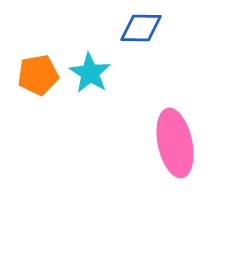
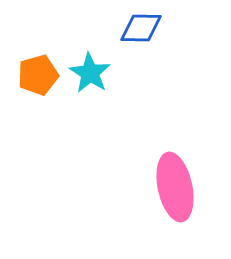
orange pentagon: rotated 6 degrees counterclockwise
pink ellipse: moved 44 px down
